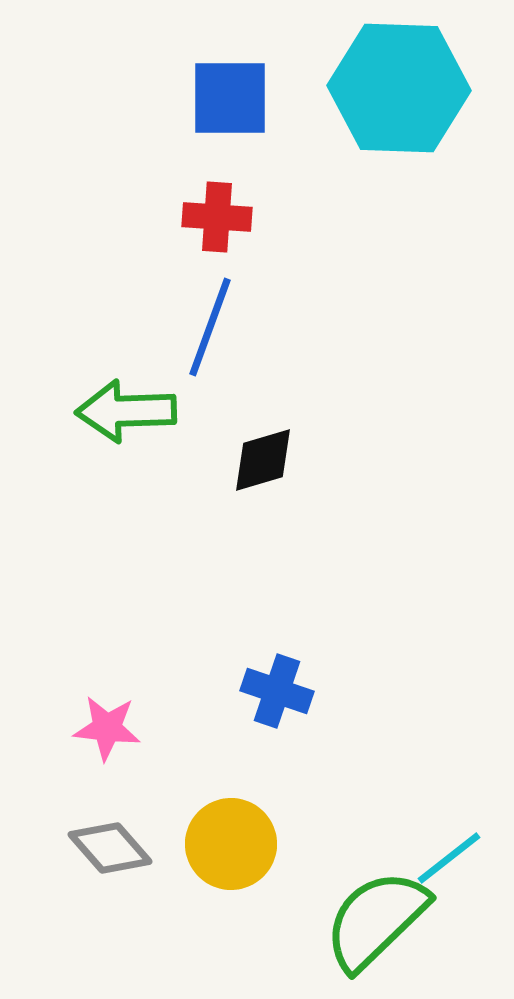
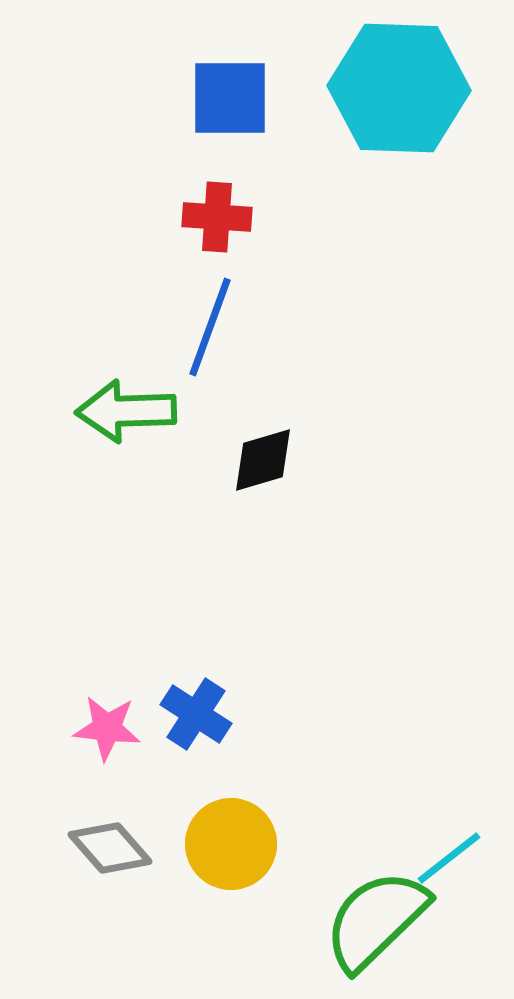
blue cross: moved 81 px left, 23 px down; rotated 14 degrees clockwise
